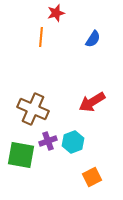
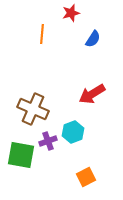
red star: moved 15 px right
orange line: moved 1 px right, 3 px up
red arrow: moved 8 px up
cyan hexagon: moved 10 px up
orange square: moved 6 px left
